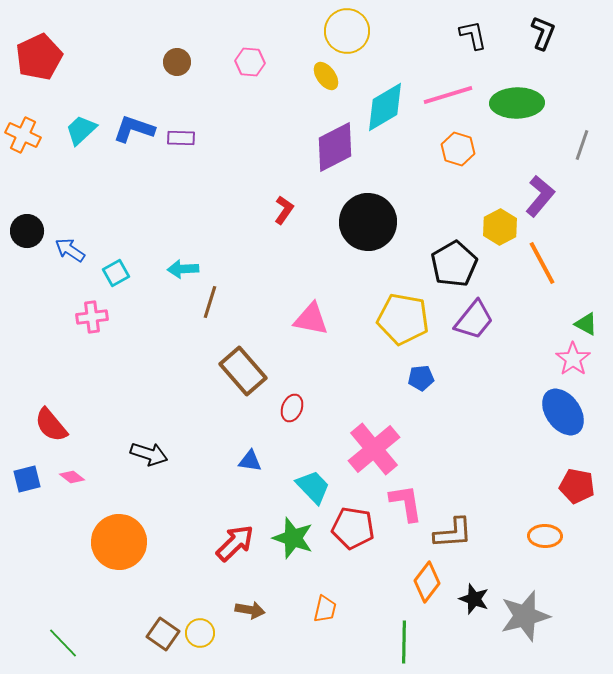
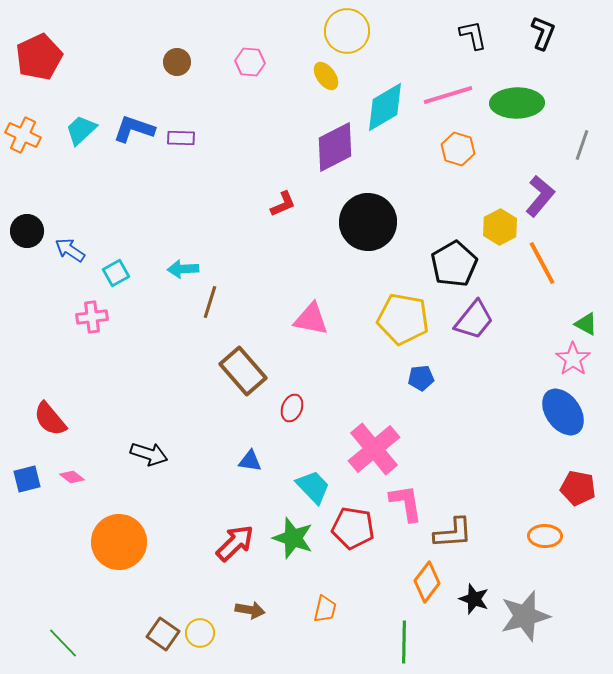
red L-shape at (284, 210): moved 1 px left, 6 px up; rotated 32 degrees clockwise
red semicircle at (51, 425): moved 1 px left, 6 px up
red pentagon at (577, 486): moved 1 px right, 2 px down
